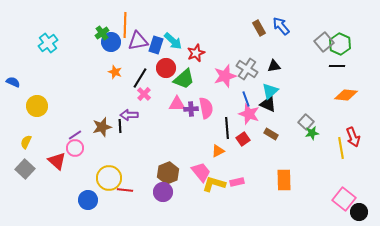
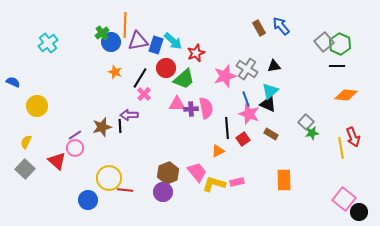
pink trapezoid at (201, 172): moved 4 px left
